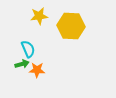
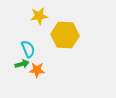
yellow hexagon: moved 6 px left, 9 px down
